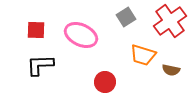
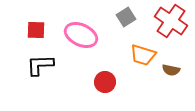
red cross: moved 1 px right; rotated 20 degrees counterclockwise
